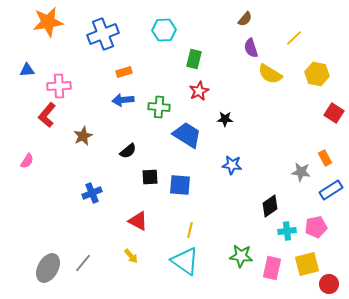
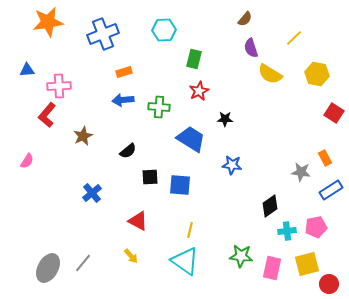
blue trapezoid at (187, 135): moved 4 px right, 4 px down
blue cross at (92, 193): rotated 18 degrees counterclockwise
